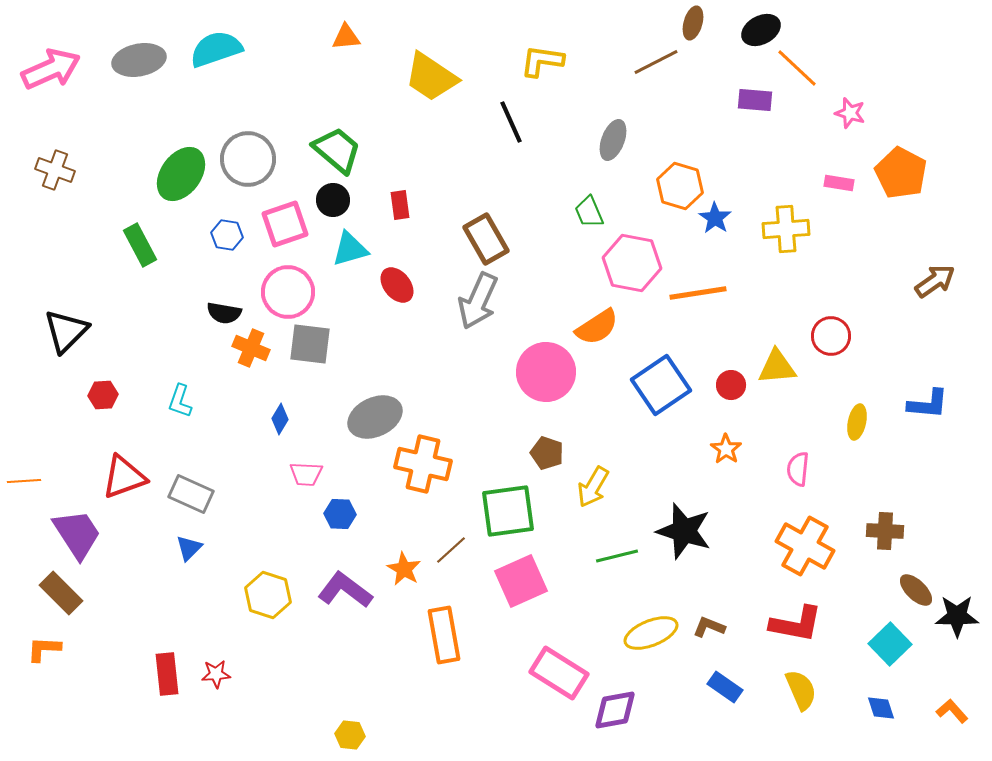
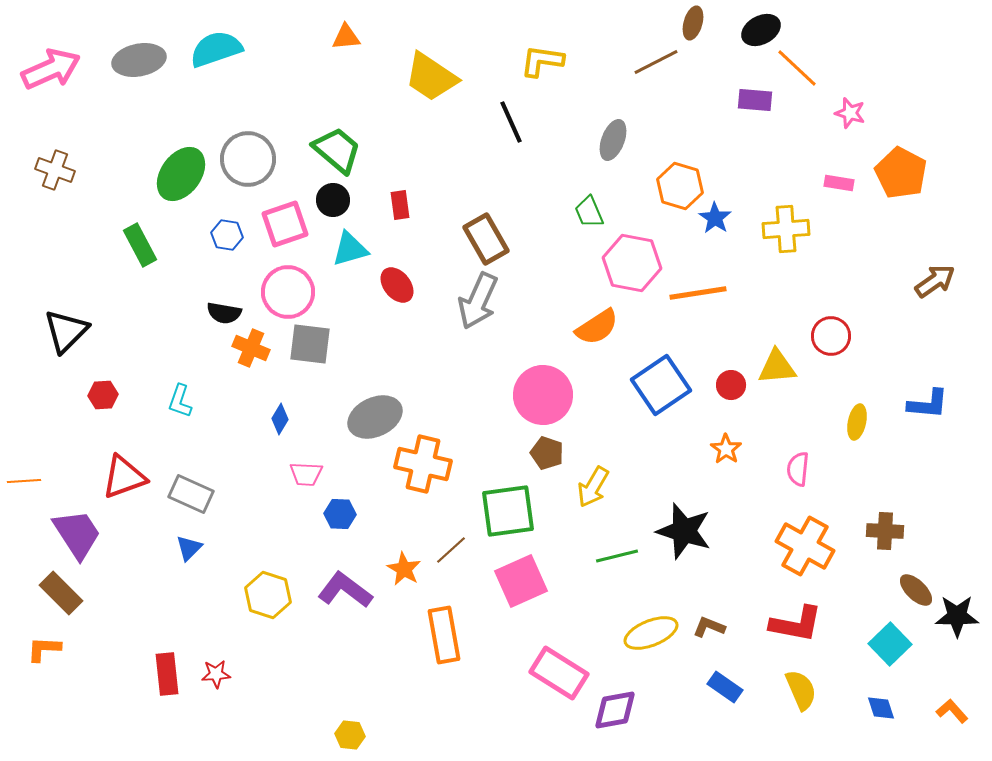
pink circle at (546, 372): moved 3 px left, 23 px down
